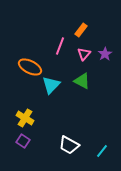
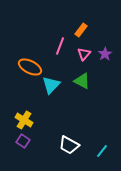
yellow cross: moved 1 px left, 2 px down
